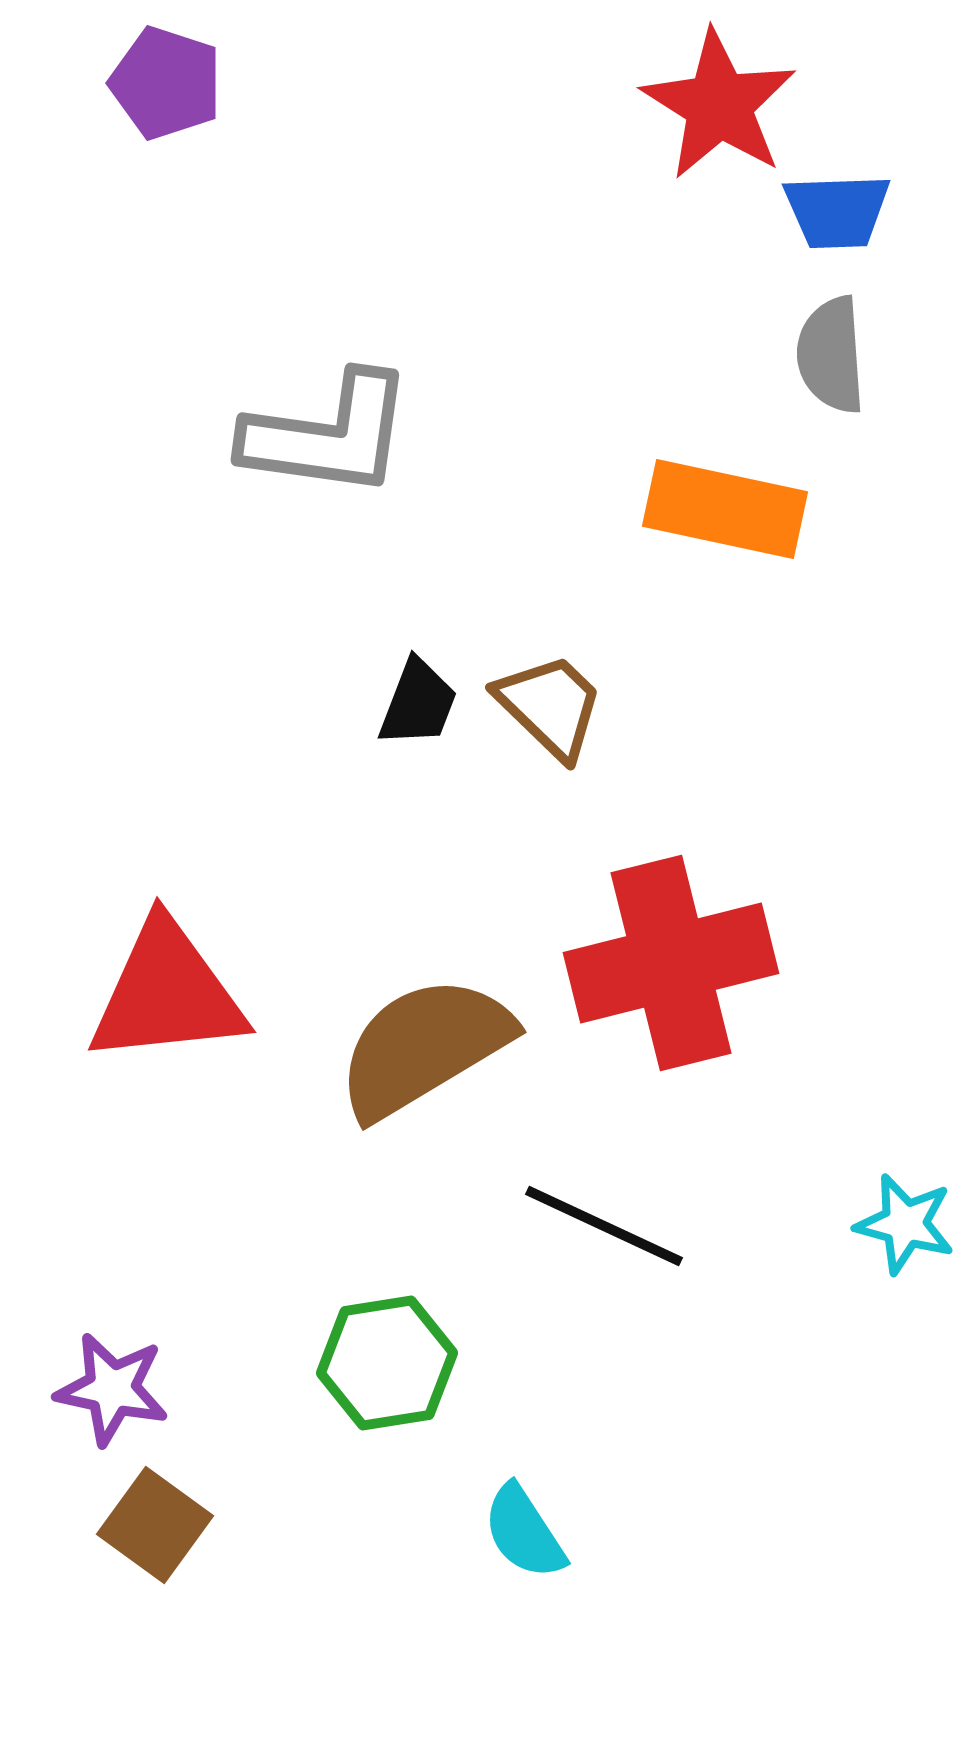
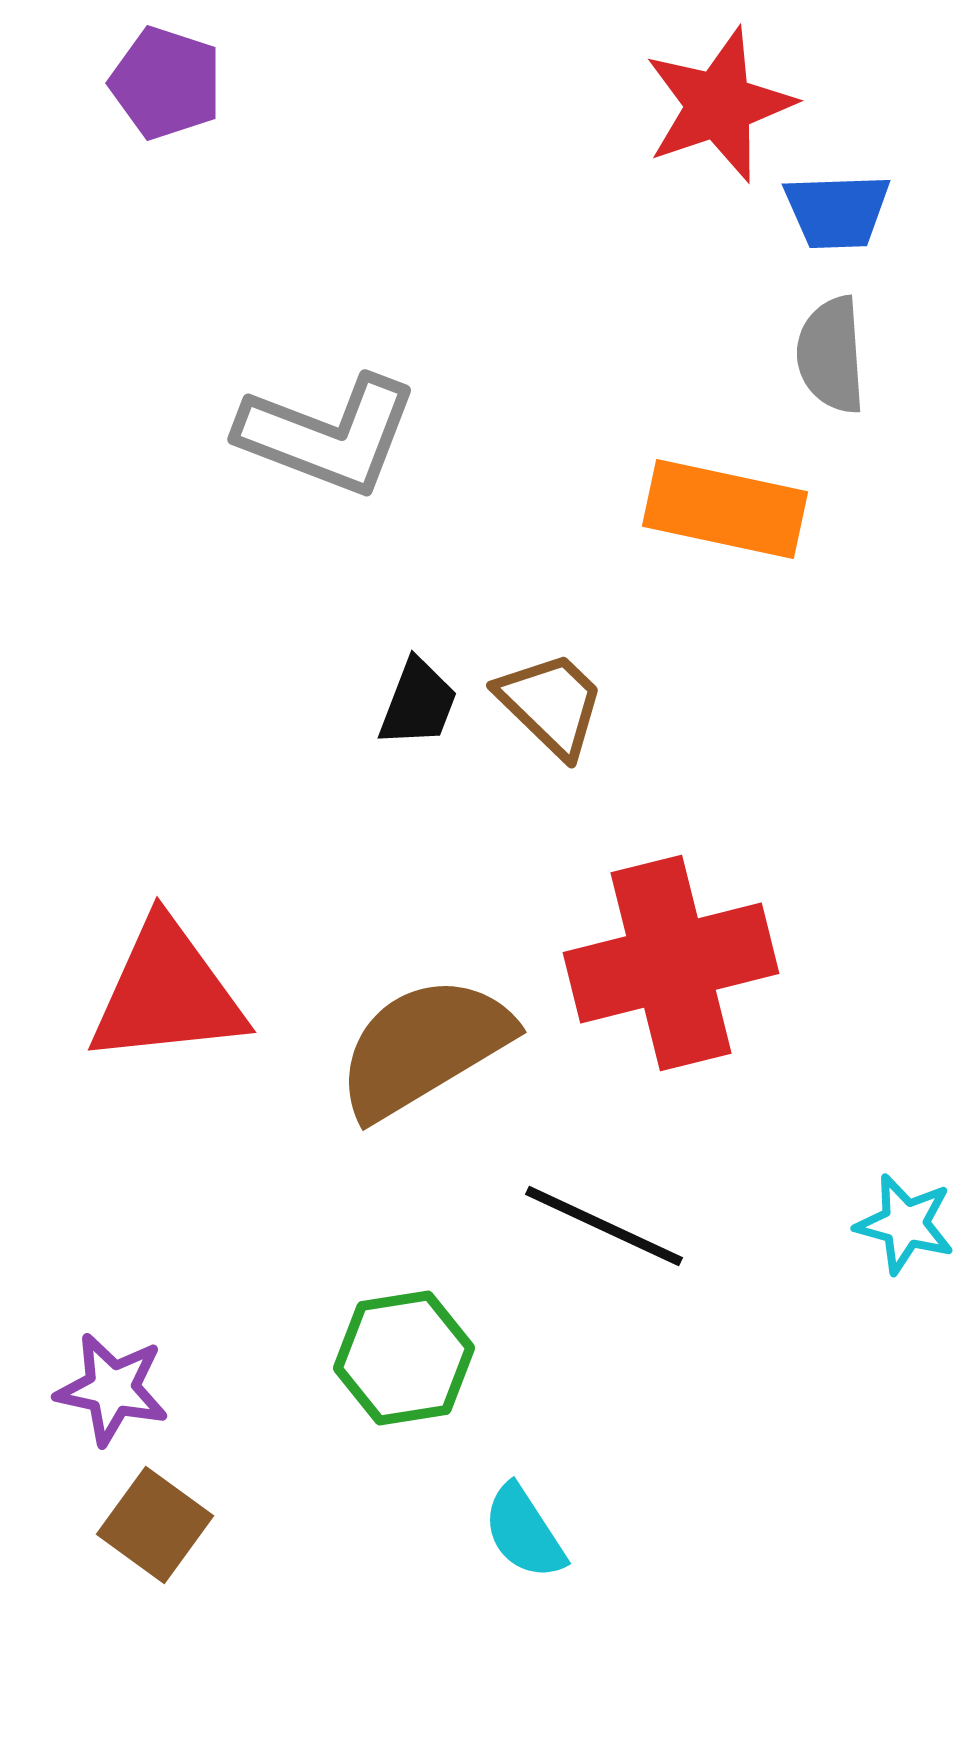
red star: rotated 21 degrees clockwise
gray L-shape: rotated 13 degrees clockwise
brown trapezoid: moved 1 px right, 2 px up
green hexagon: moved 17 px right, 5 px up
